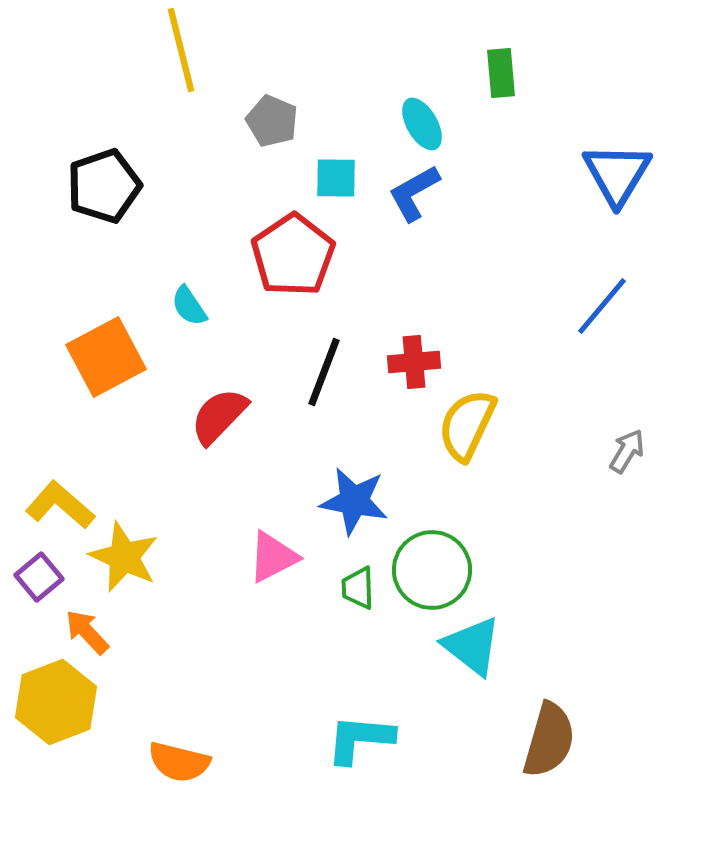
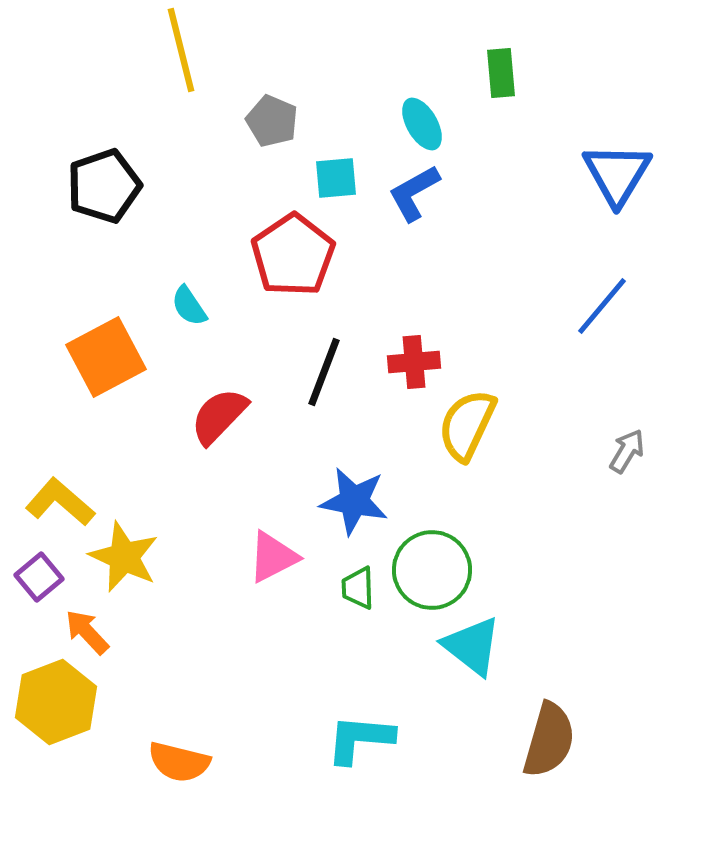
cyan square: rotated 6 degrees counterclockwise
yellow L-shape: moved 3 px up
